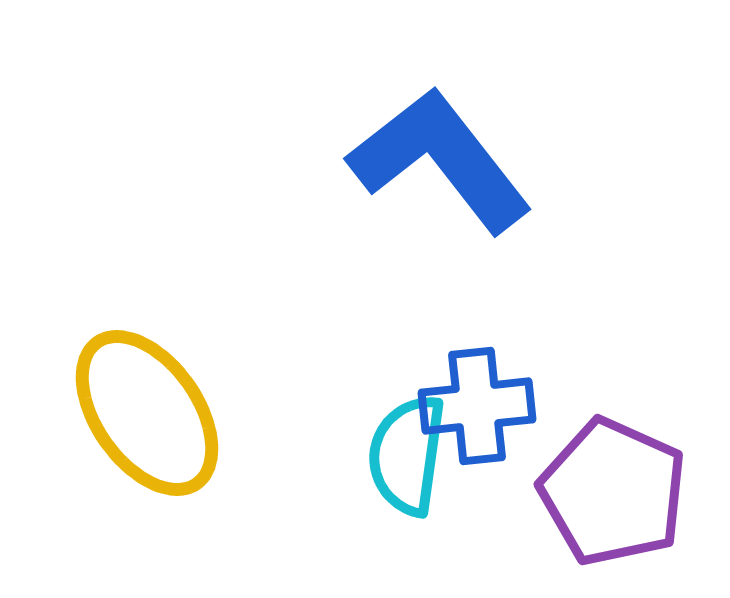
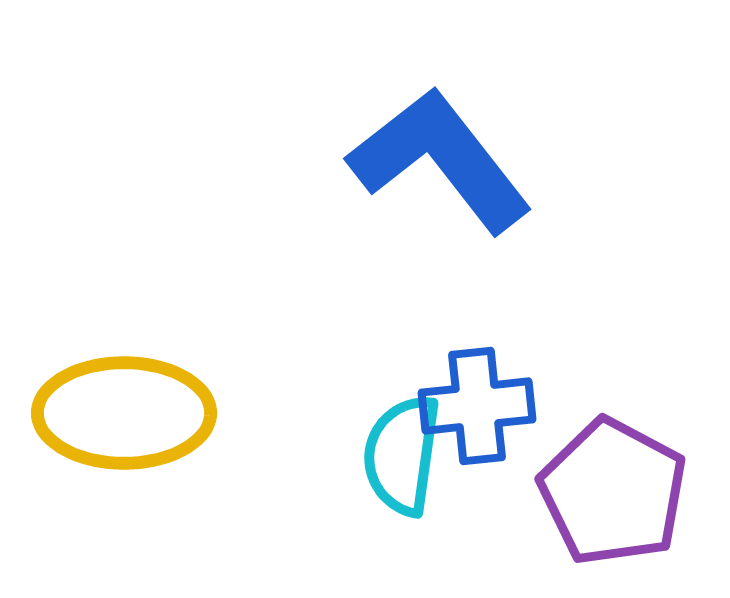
yellow ellipse: moved 23 px left; rotated 55 degrees counterclockwise
cyan semicircle: moved 5 px left
purple pentagon: rotated 4 degrees clockwise
